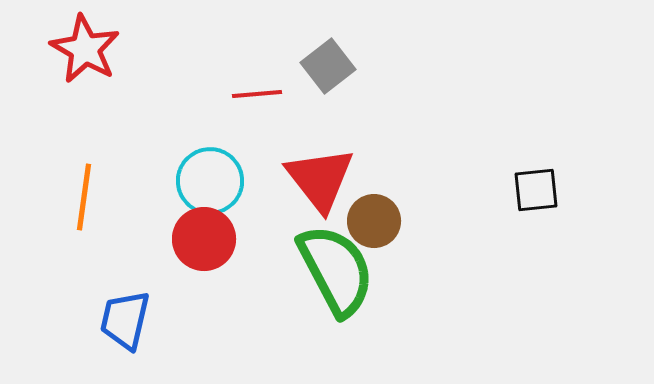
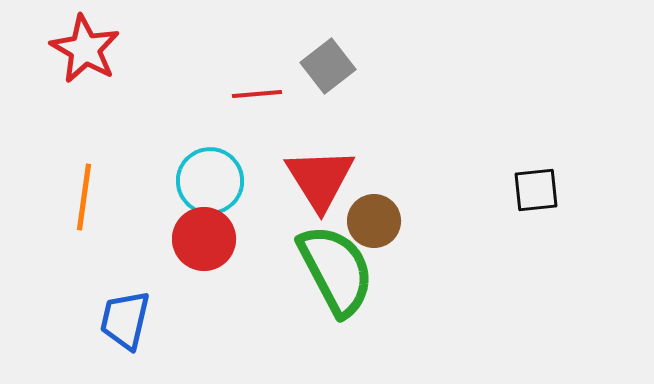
red triangle: rotated 6 degrees clockwise
